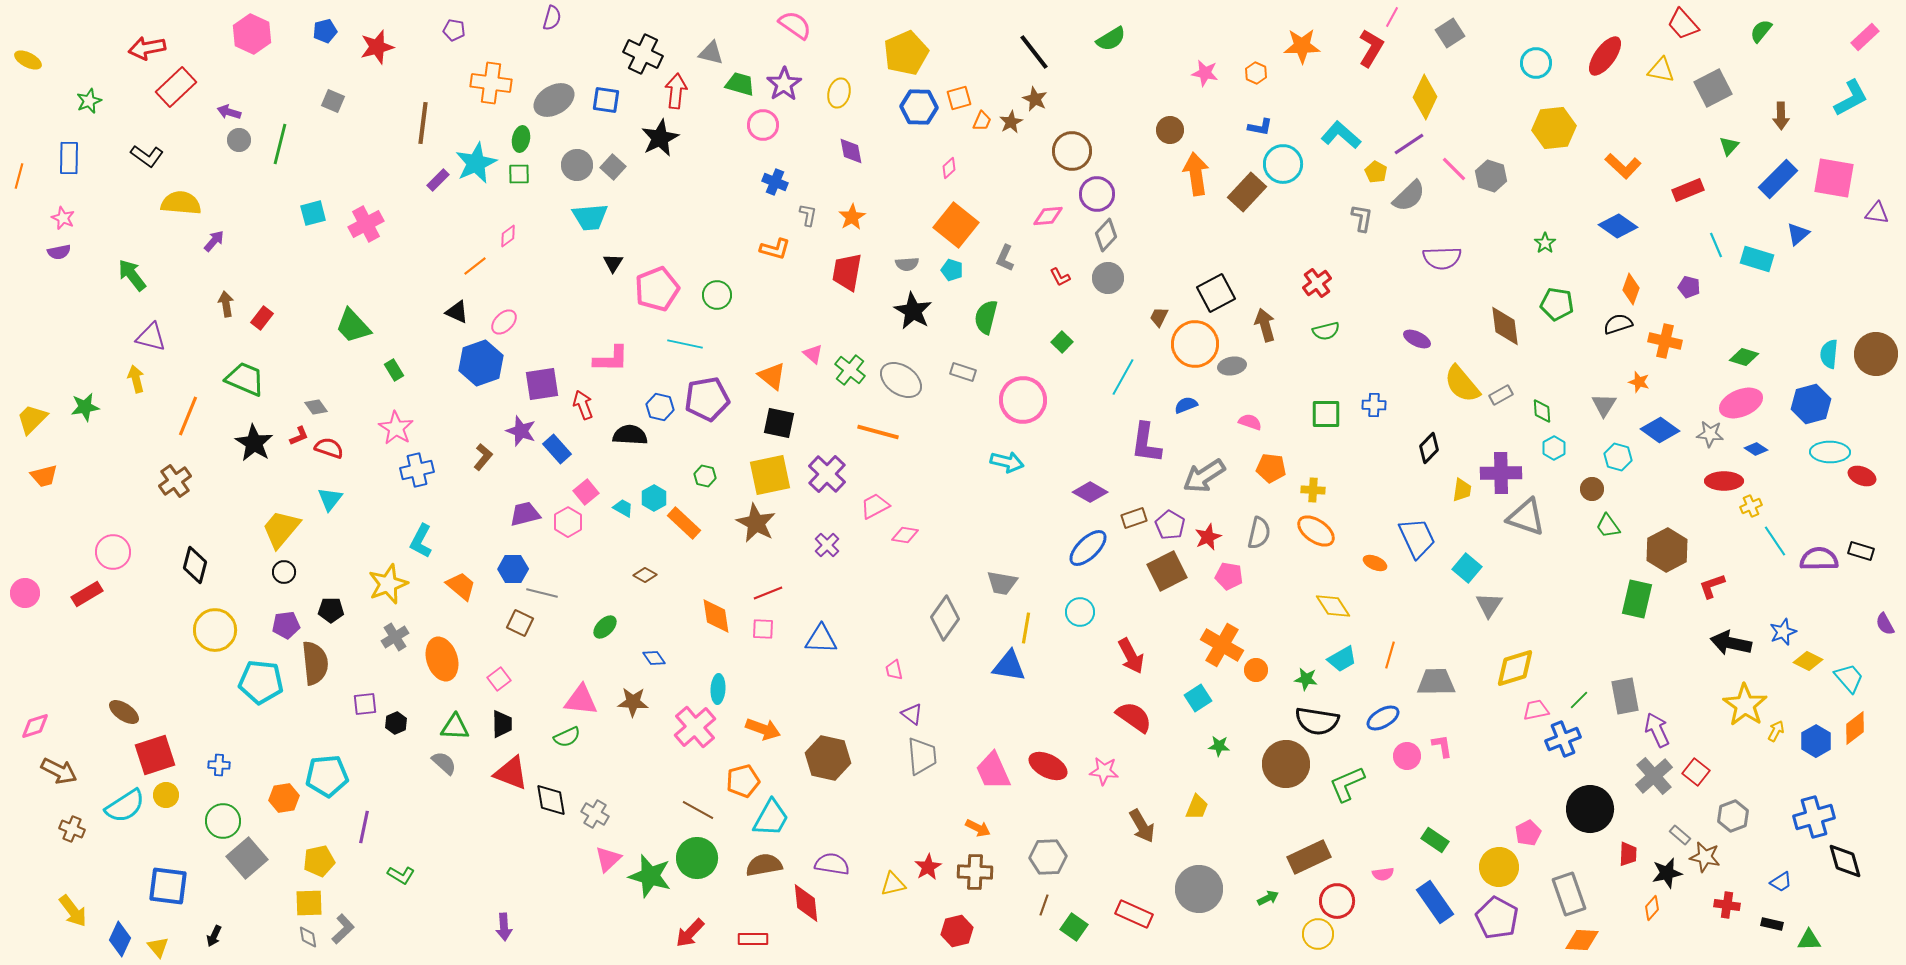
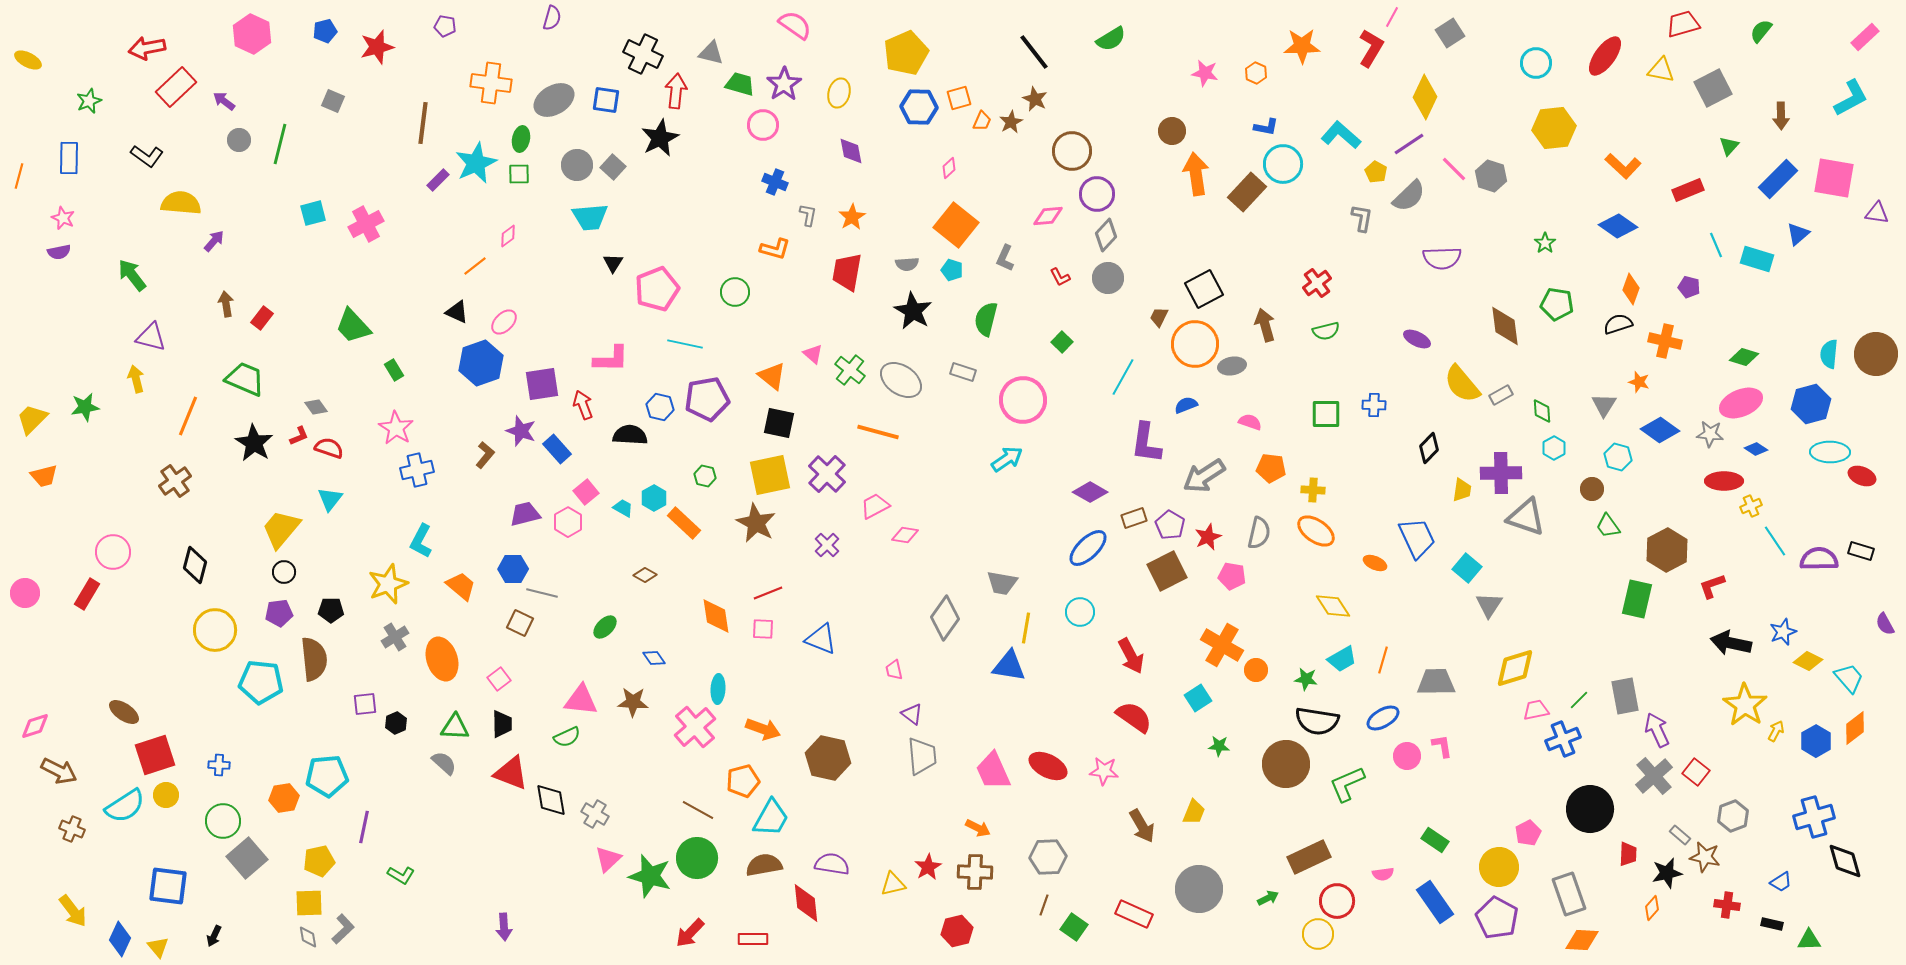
red trapezoid at (1683, 24): rotated 116 degrees clockwise
purple pentagon at (454, 30): moved 9 px left, 4 px up
purple arrow at (229, 112): moved 5 px left, 11 px up; rotated 20 degrees clockwise
blue L-shape at (1260, 127): moved 6 px right
brown circle at (1170, 130): moved 2 px right, 1 px down
black square at (1216, 293): moved 12 px left, 4 px up
green circle at (717, 295): moved 18 px right, 3 px up
green semicircle at (986, 317): moved 2 px down
brown L-shape at (483, 457): moved 2 px right, 2 px up
cyan arrow at (1007, 462): moved 3 px up; rotated 48 degrees counterclockwise
pink pentagon at (1229, 576): moved 3 px right
red rectangle at (87, 594): rotated 28 degrees counterclockwise
purple pentagon at (286, 625): moved 7 px left, 12 px up
blue triangle at (821, 639): rotated 20 degrees clockwise
orange line at (1390, 655): moved 7 px left, 5 px down
brown semicircle at (315, 663): moved 1 px left, 4 px up
yellow trapezoid at (1197, 807): moved 3 px left, 5 px down
